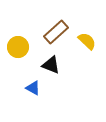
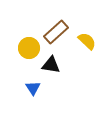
yellow circle: moved 11 px right, 1 px down
black triangle: rotated 12 degrees counterclockwise
blue triangle: rotated 28 degrees clockwise
